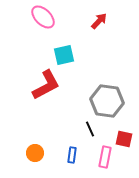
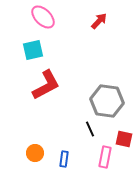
cyan square: moved 31 px left, 5 px up
blue rectangle: moved 8 px left, 4 px down
